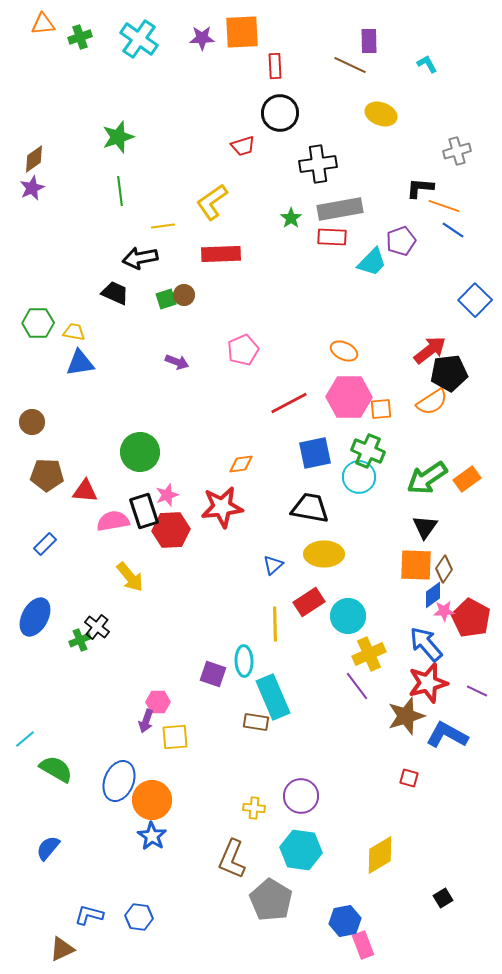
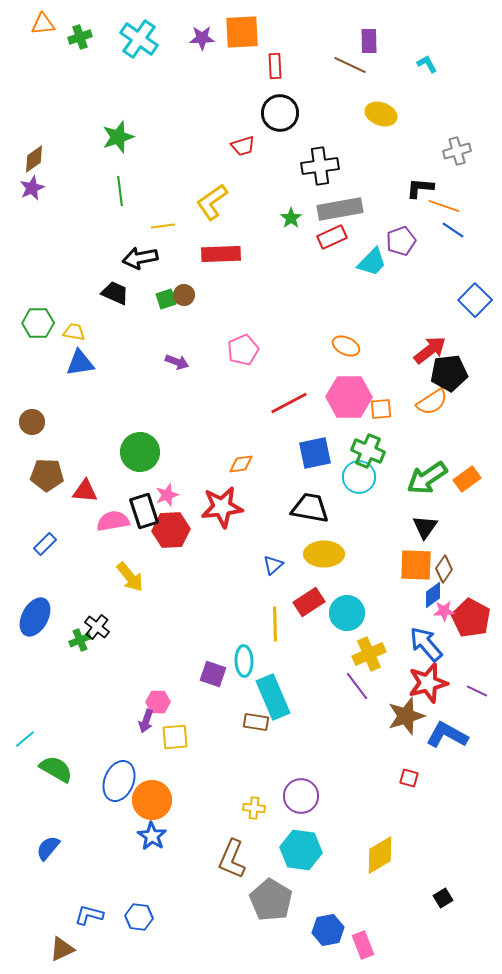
black cross at (318, 164): moved 2 px right, 2 px down
red rectangle at (332, 237): rotated 28 degrees counterclockwise
orange ellipse at (344, 351): moved 2 px right, 5 px up
cyan circle at (348, 616): moved 1 px left, 3 px up
blue hexagon at (345, 921): moved 17 px left, 9 px down
